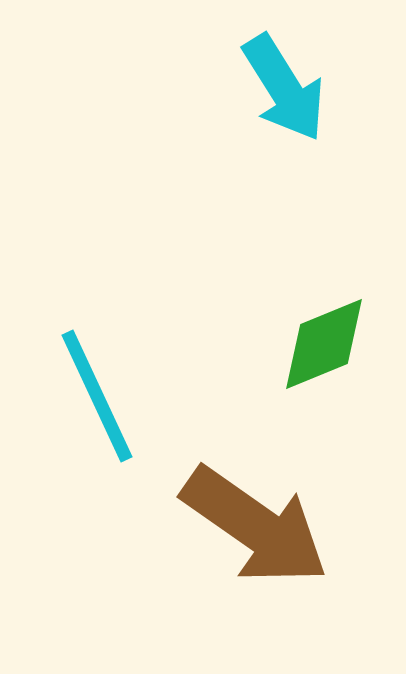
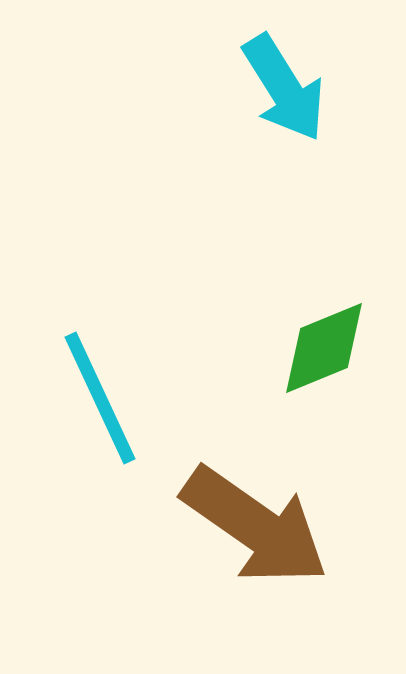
green diamond: moved 4 px down
cyan line: moved 3 px right, 2 px down
